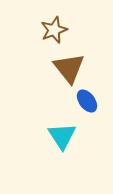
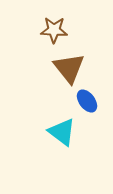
brown star: rotated 24 degrees clockwise
cyan triangle: moved 4 px up; rotated 20 degrees counterclockwise
